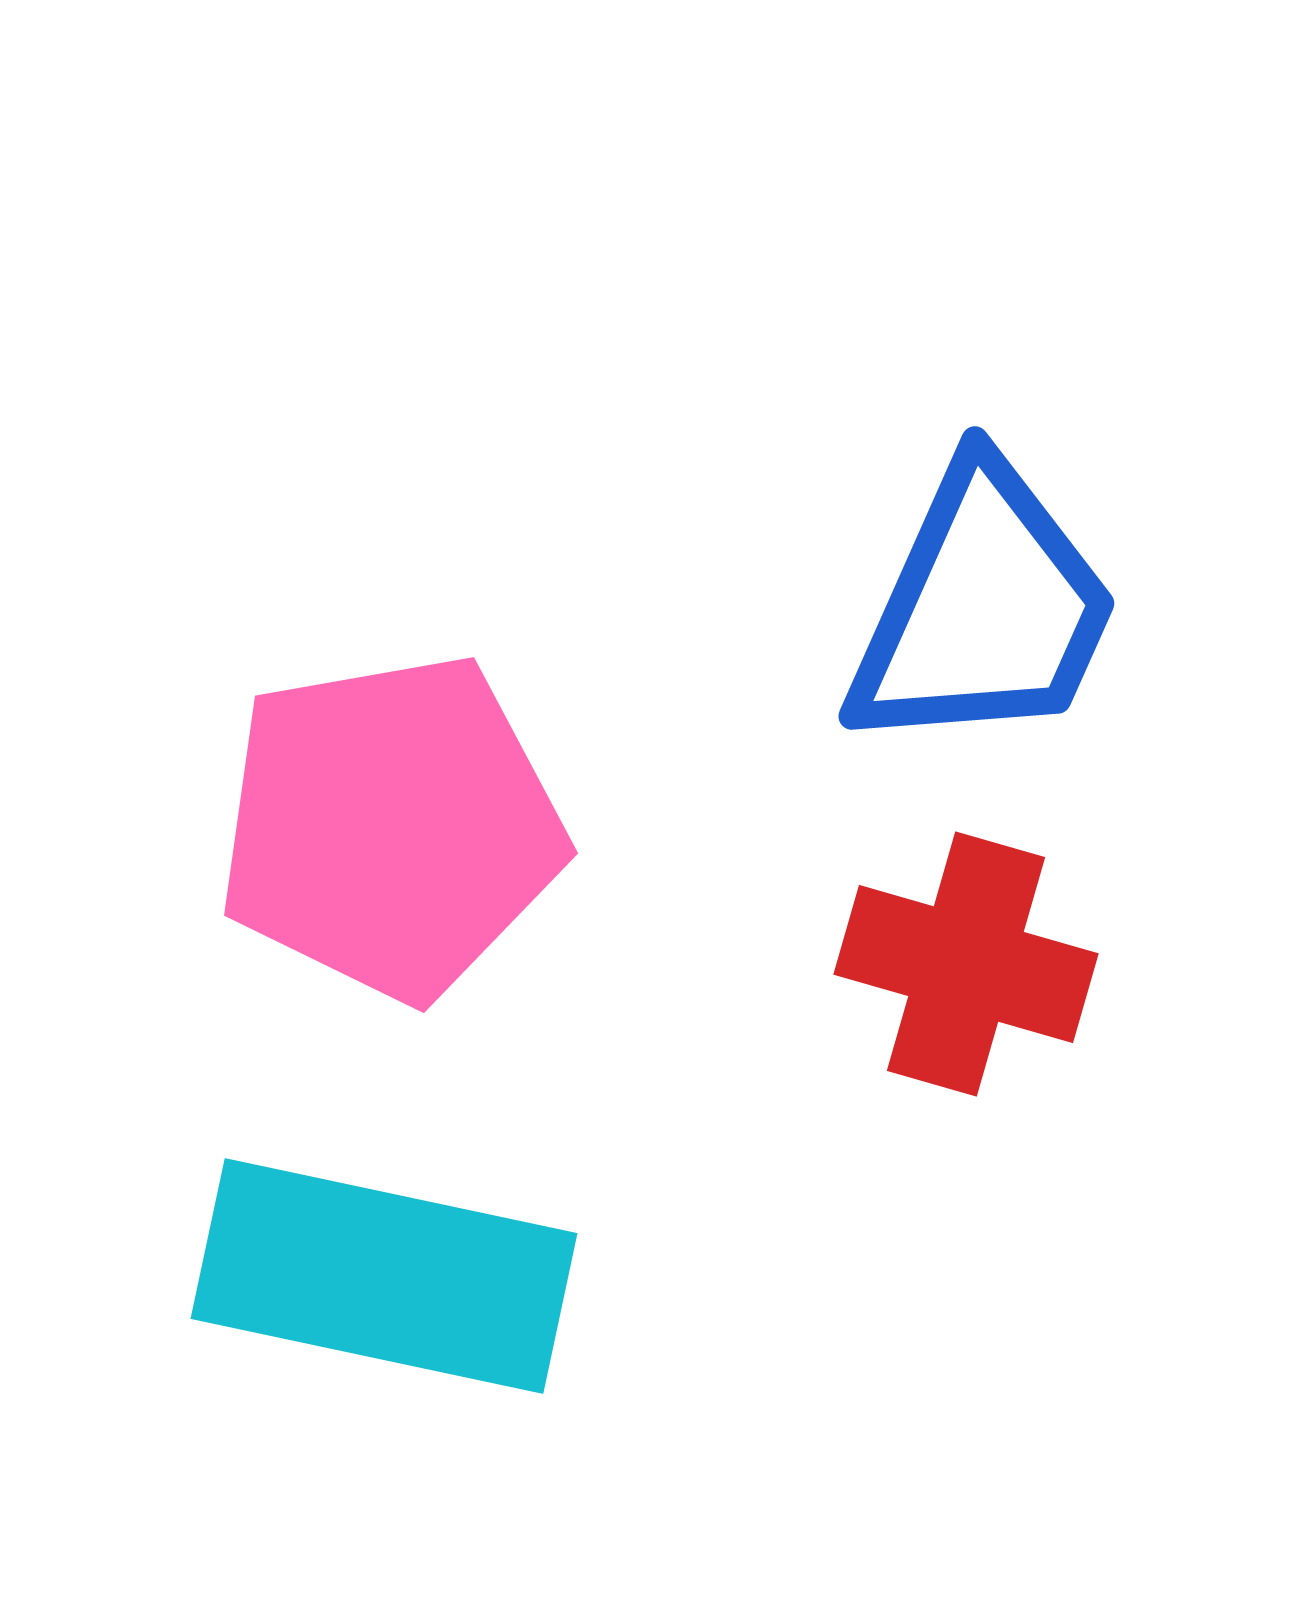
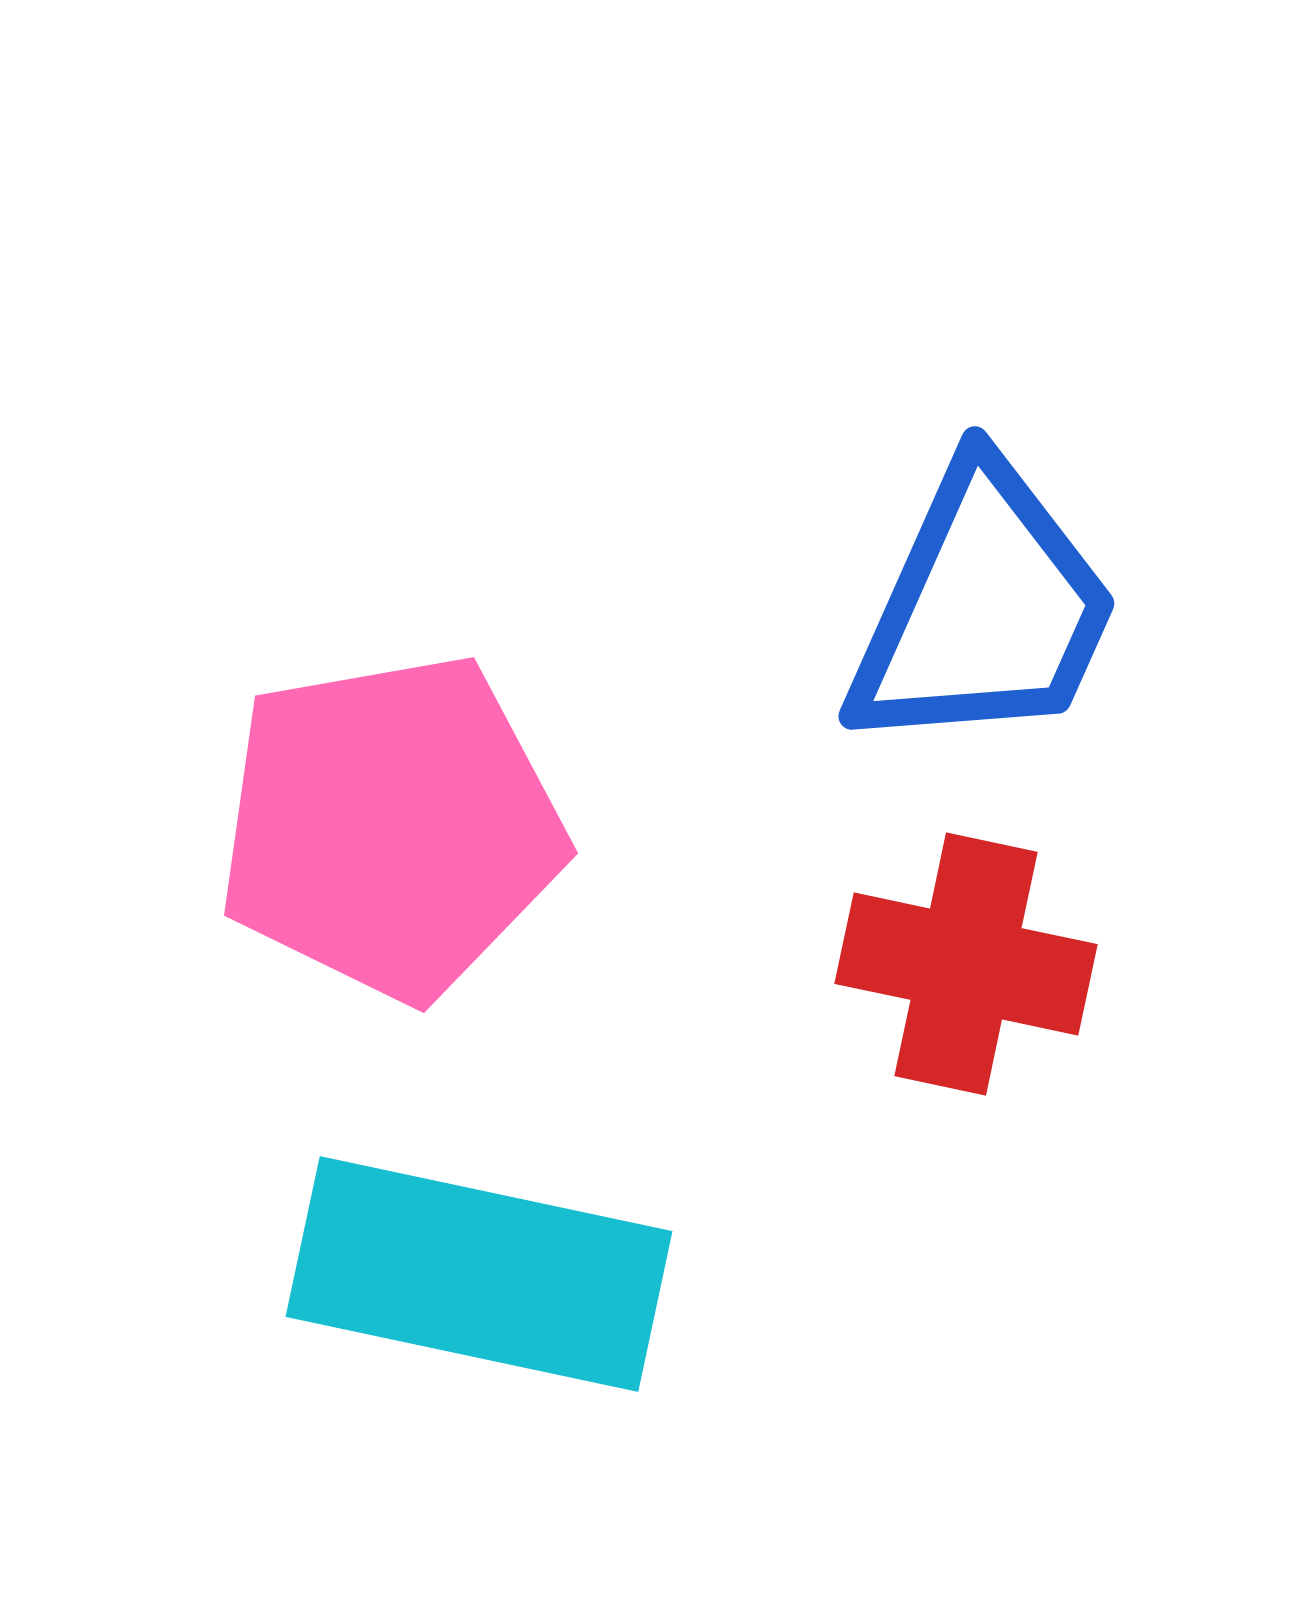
red cross: rotated 4 degrees counterclockwise
cyan rectangle: moved 95 px right, 2 px up
